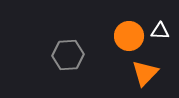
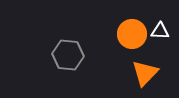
orange circle: moved 3 px right, 2 px up
gray hexagon: rotated 8 degrees clockwise
